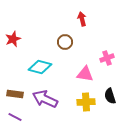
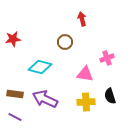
red star: rotated 14 degrees clockwise
